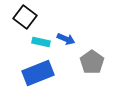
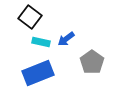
black square: moved 5 px right
blue arrow: rotated 120 degrees clockwise
